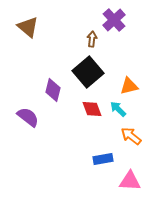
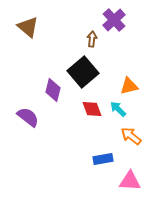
black square: moved 5 px left
